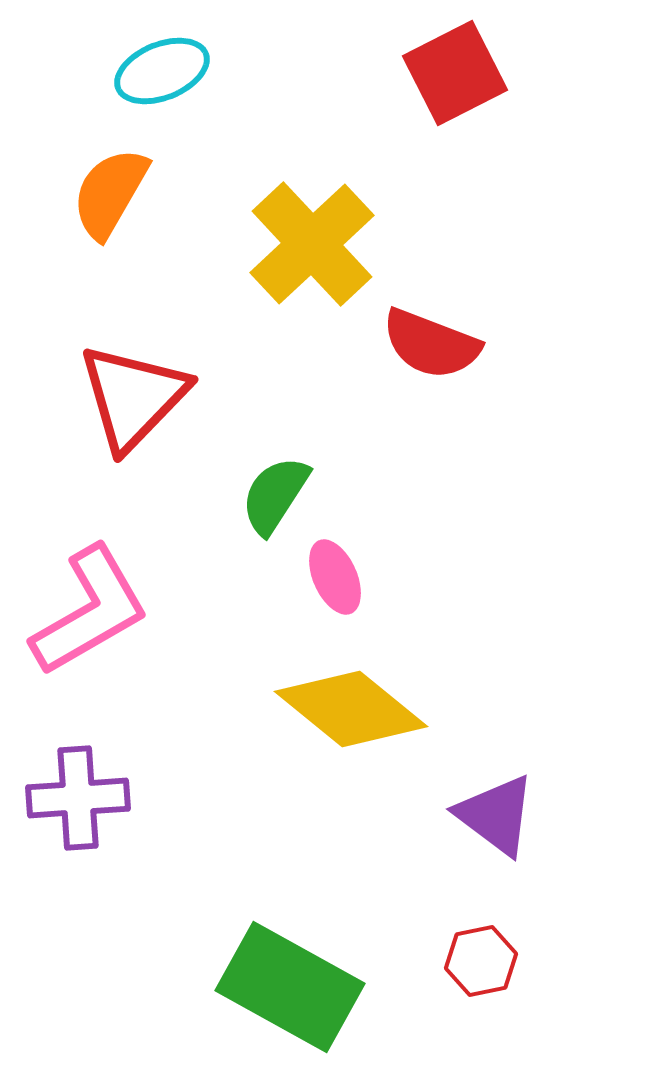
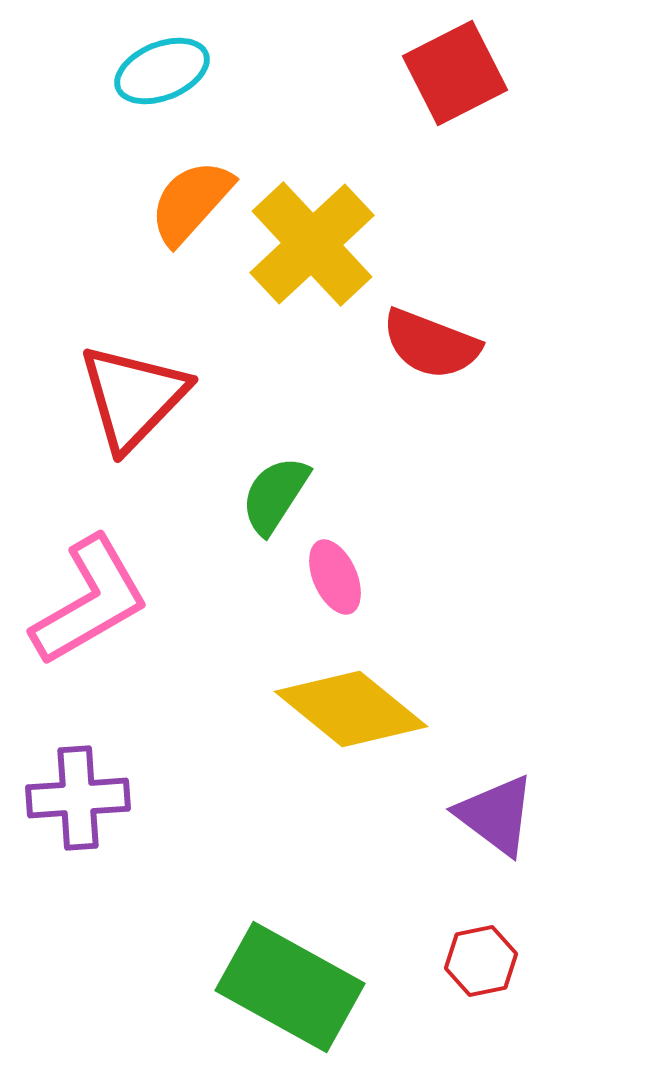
orange semicircle: moved 81 px right, 9 px down; rotated 12 degrees clockwise
pink L-shape: moved 10 px up
